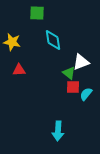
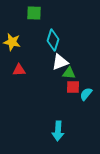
green square: moved 3 px left
cyan diamond: rotated 25 degrees clockwise
white triangle: moved 21 px left
green triangle: rotated 32 degrees counterclockwise
